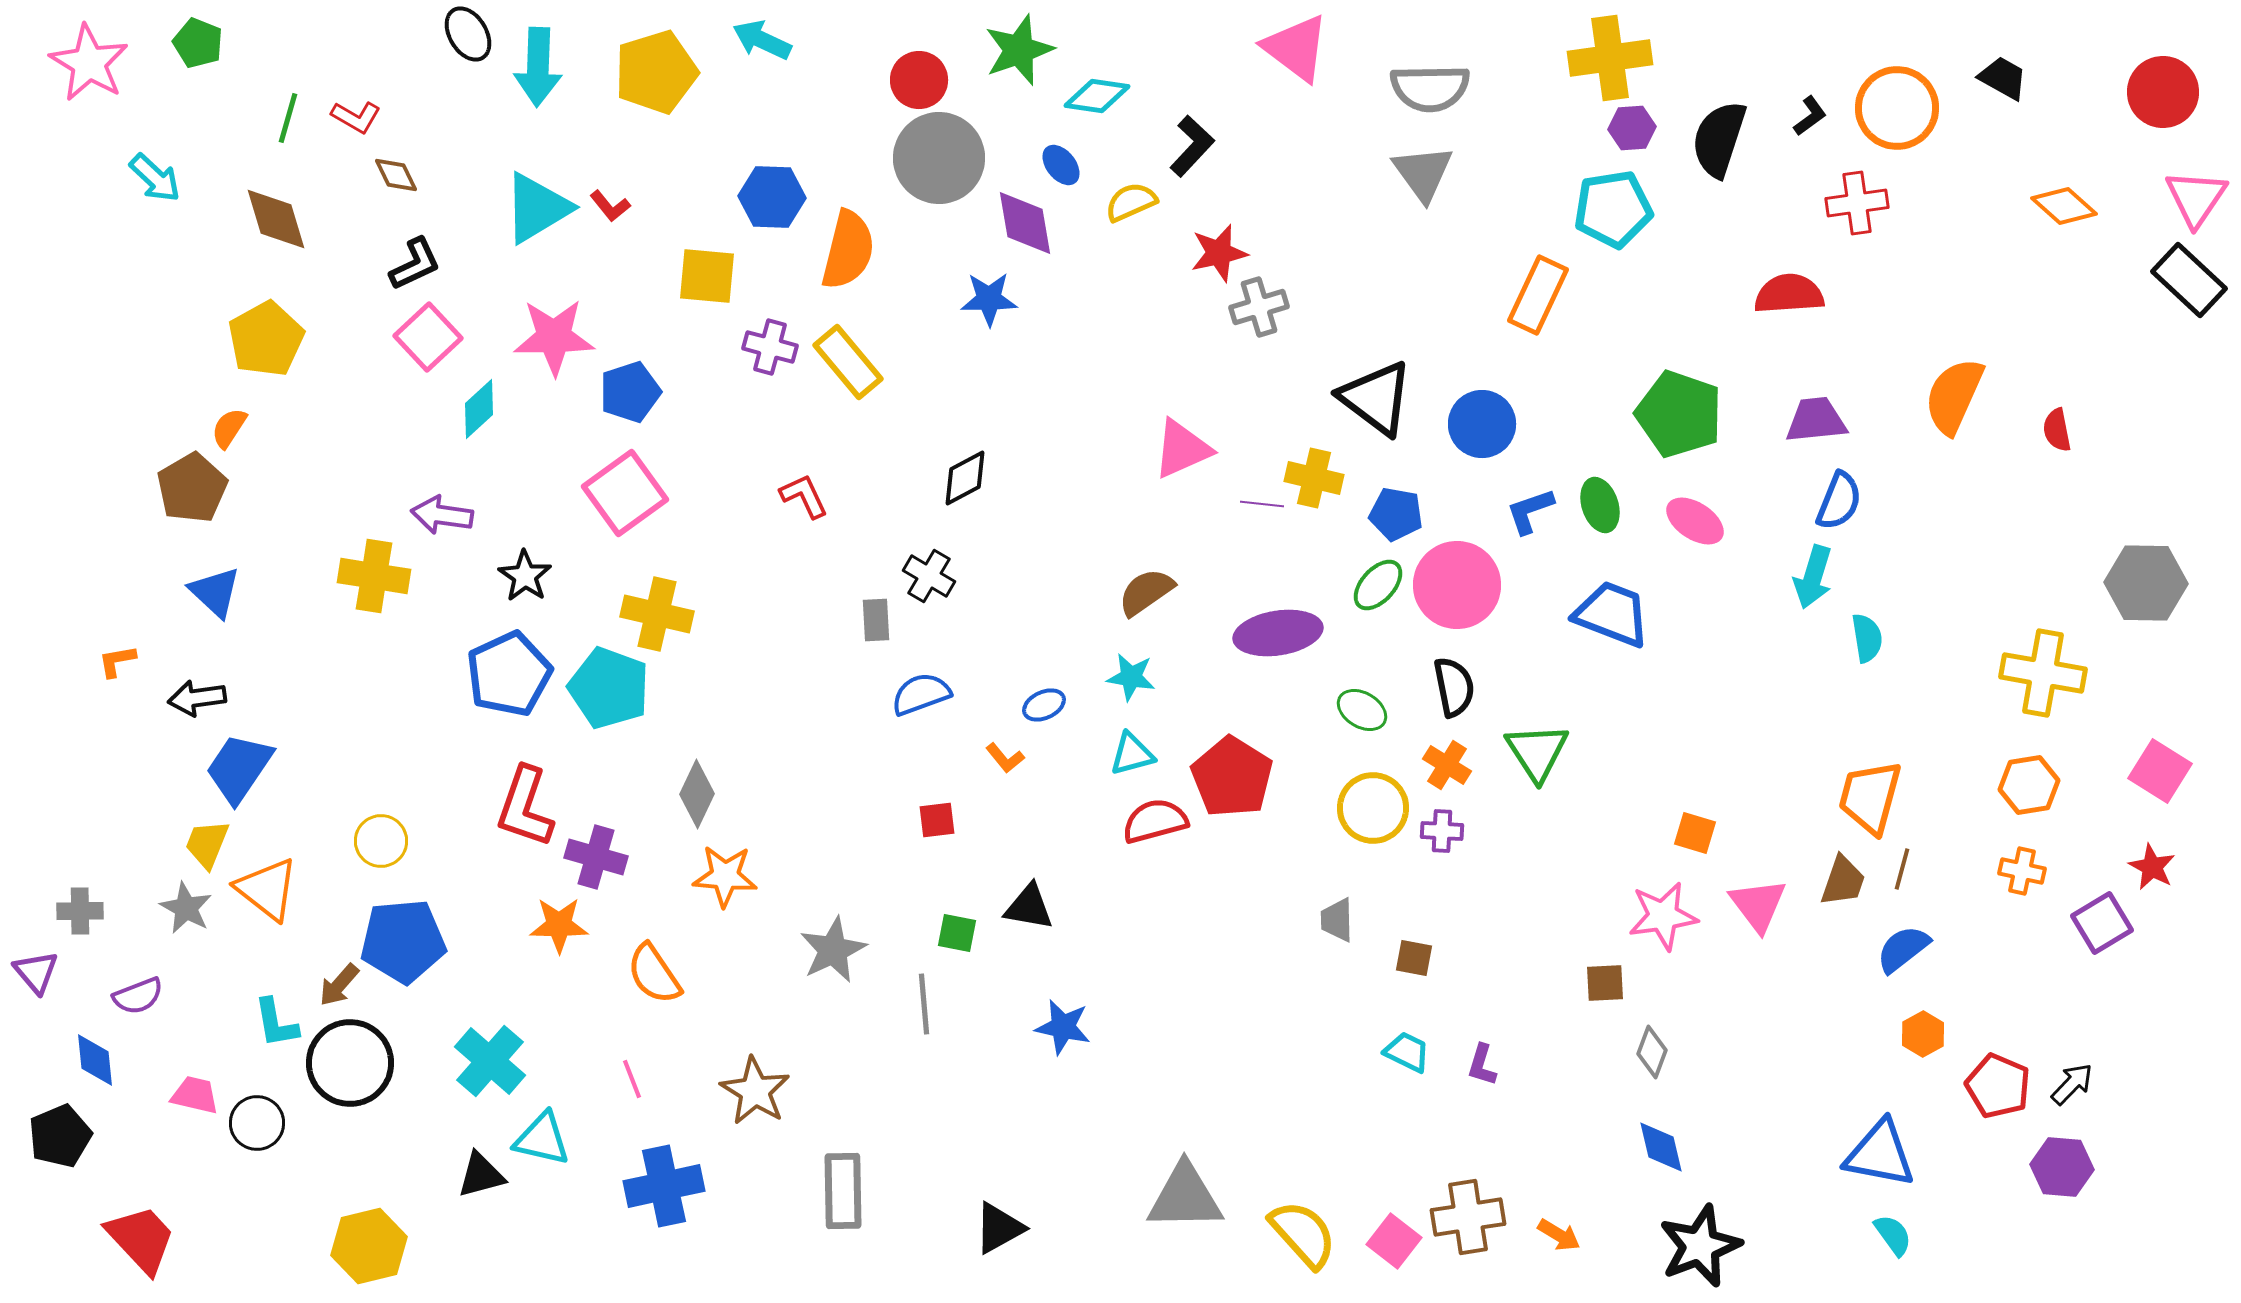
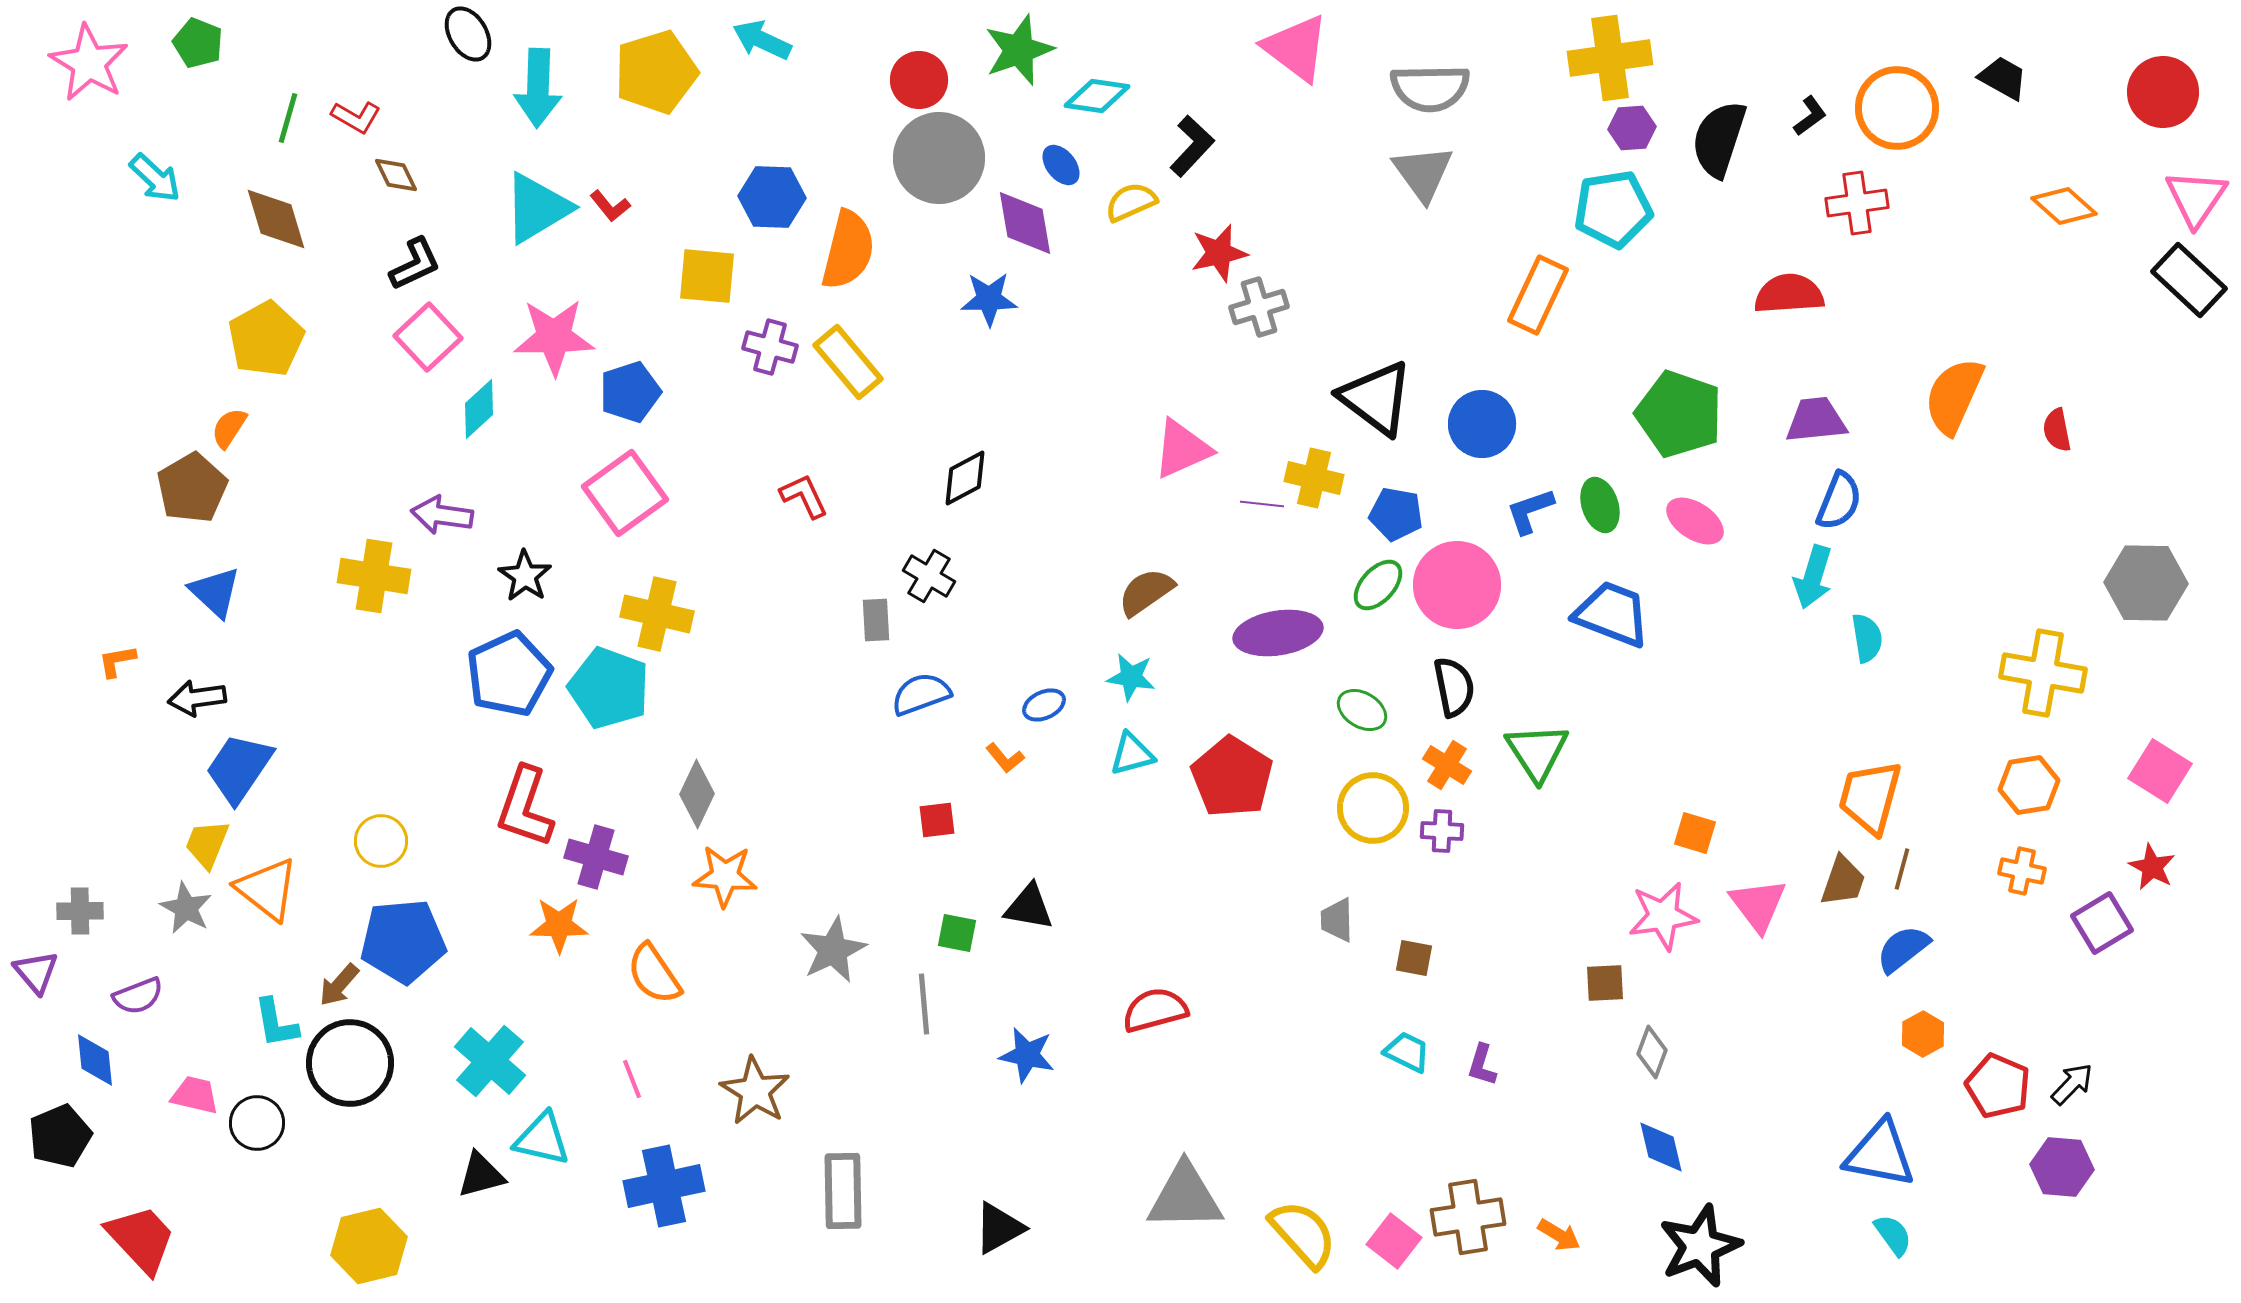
cyan arrow at (538, 67): moved 21 px down
red semicircle at (1155, 821): moved 189 px down
blue star at (1063, 1027): moved 36 px left, 28 px down
